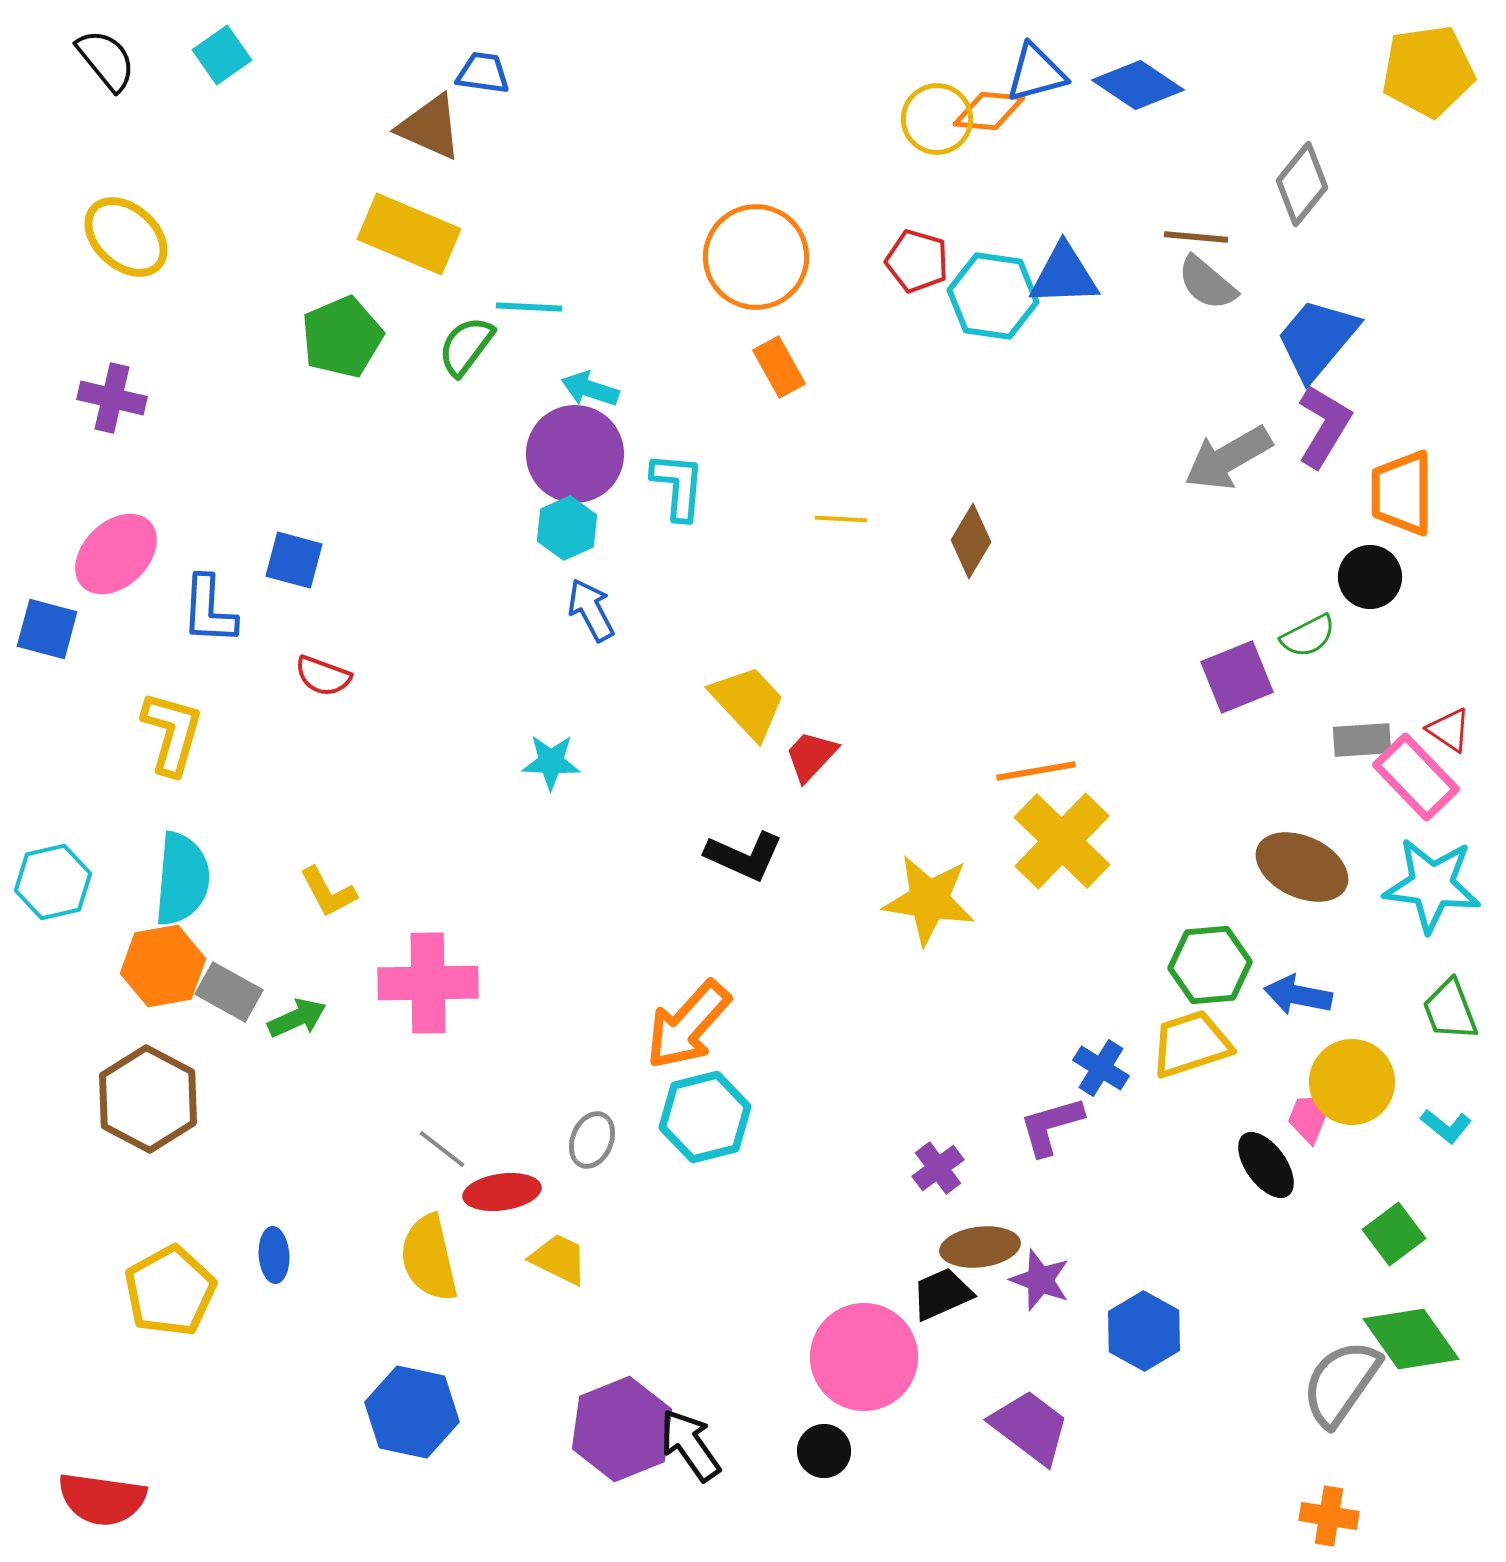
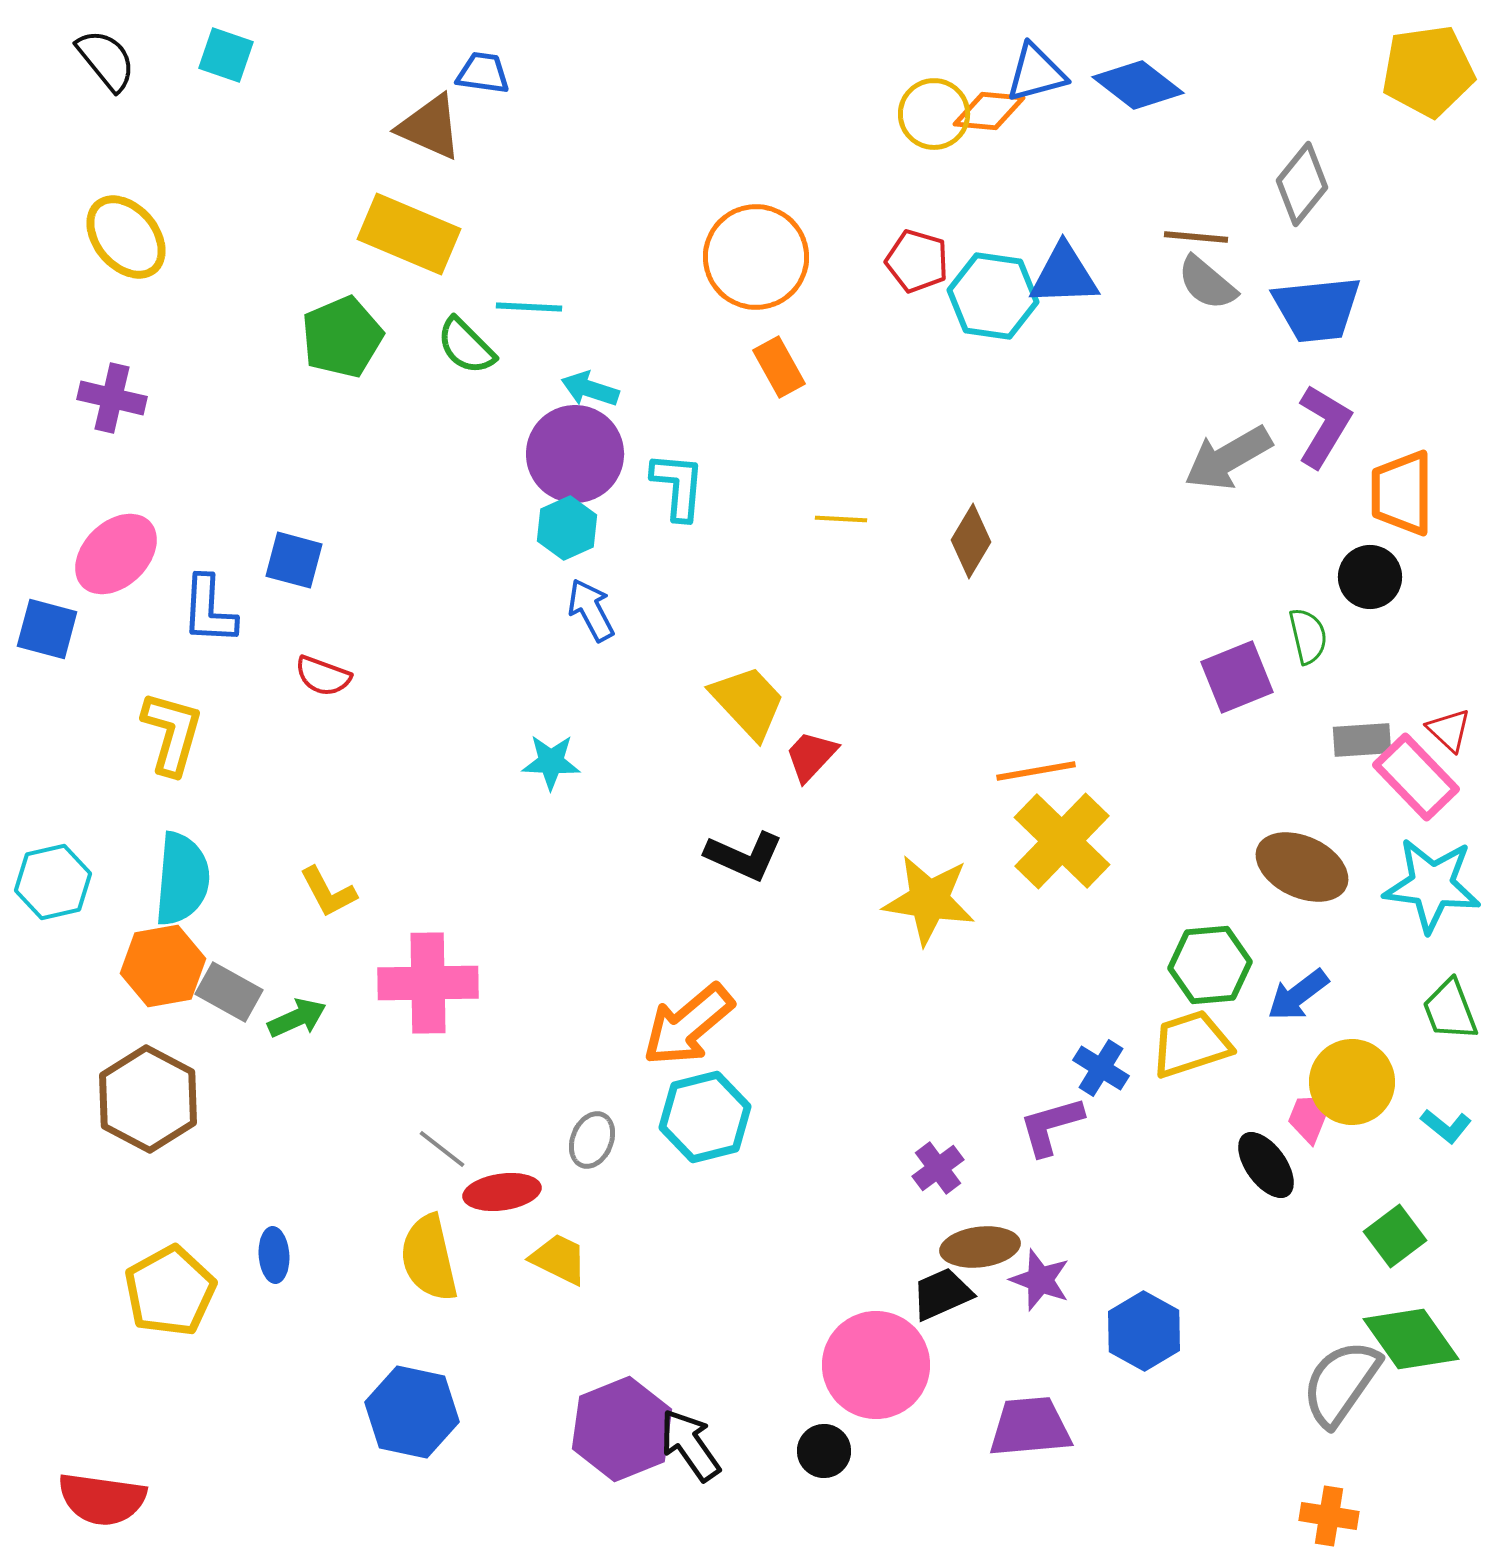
cyan square at (222, 55): moved 4 px right; rotated 36 degrees counterclockwise
blue diamond at (1138, 85): rotated 4 degrees clockwise
yellow circle at (937, 119): moved 3 px left, 5 px up
yellow ellipse at (126, 237): rotated 8 degrees clockwise
blue trapezoid at (1317, 339): moved 30 px up; rotated 136 degrees counterclockwise
green semicircle at (466, 346): rotated 82 degrees counterclockwise
green semicircle at (1308, 636): rotated 76 degrees counterclockwise
red triangle at (1449, 730): rotated 9 degrees clockwise
blue arrow at (1298, 995): rotated 48 degrees counterclockwise
orange arrow at (688, 1025): rotated 8 degrees clockwise
green square at (1394, 1234): moved 1 px right, 2 px down
pink circle at (864, 1357): moved 12 px right, 8 px down
purple trapezoid at (1030, 1427): rotated 42 degrees counterclockwise
